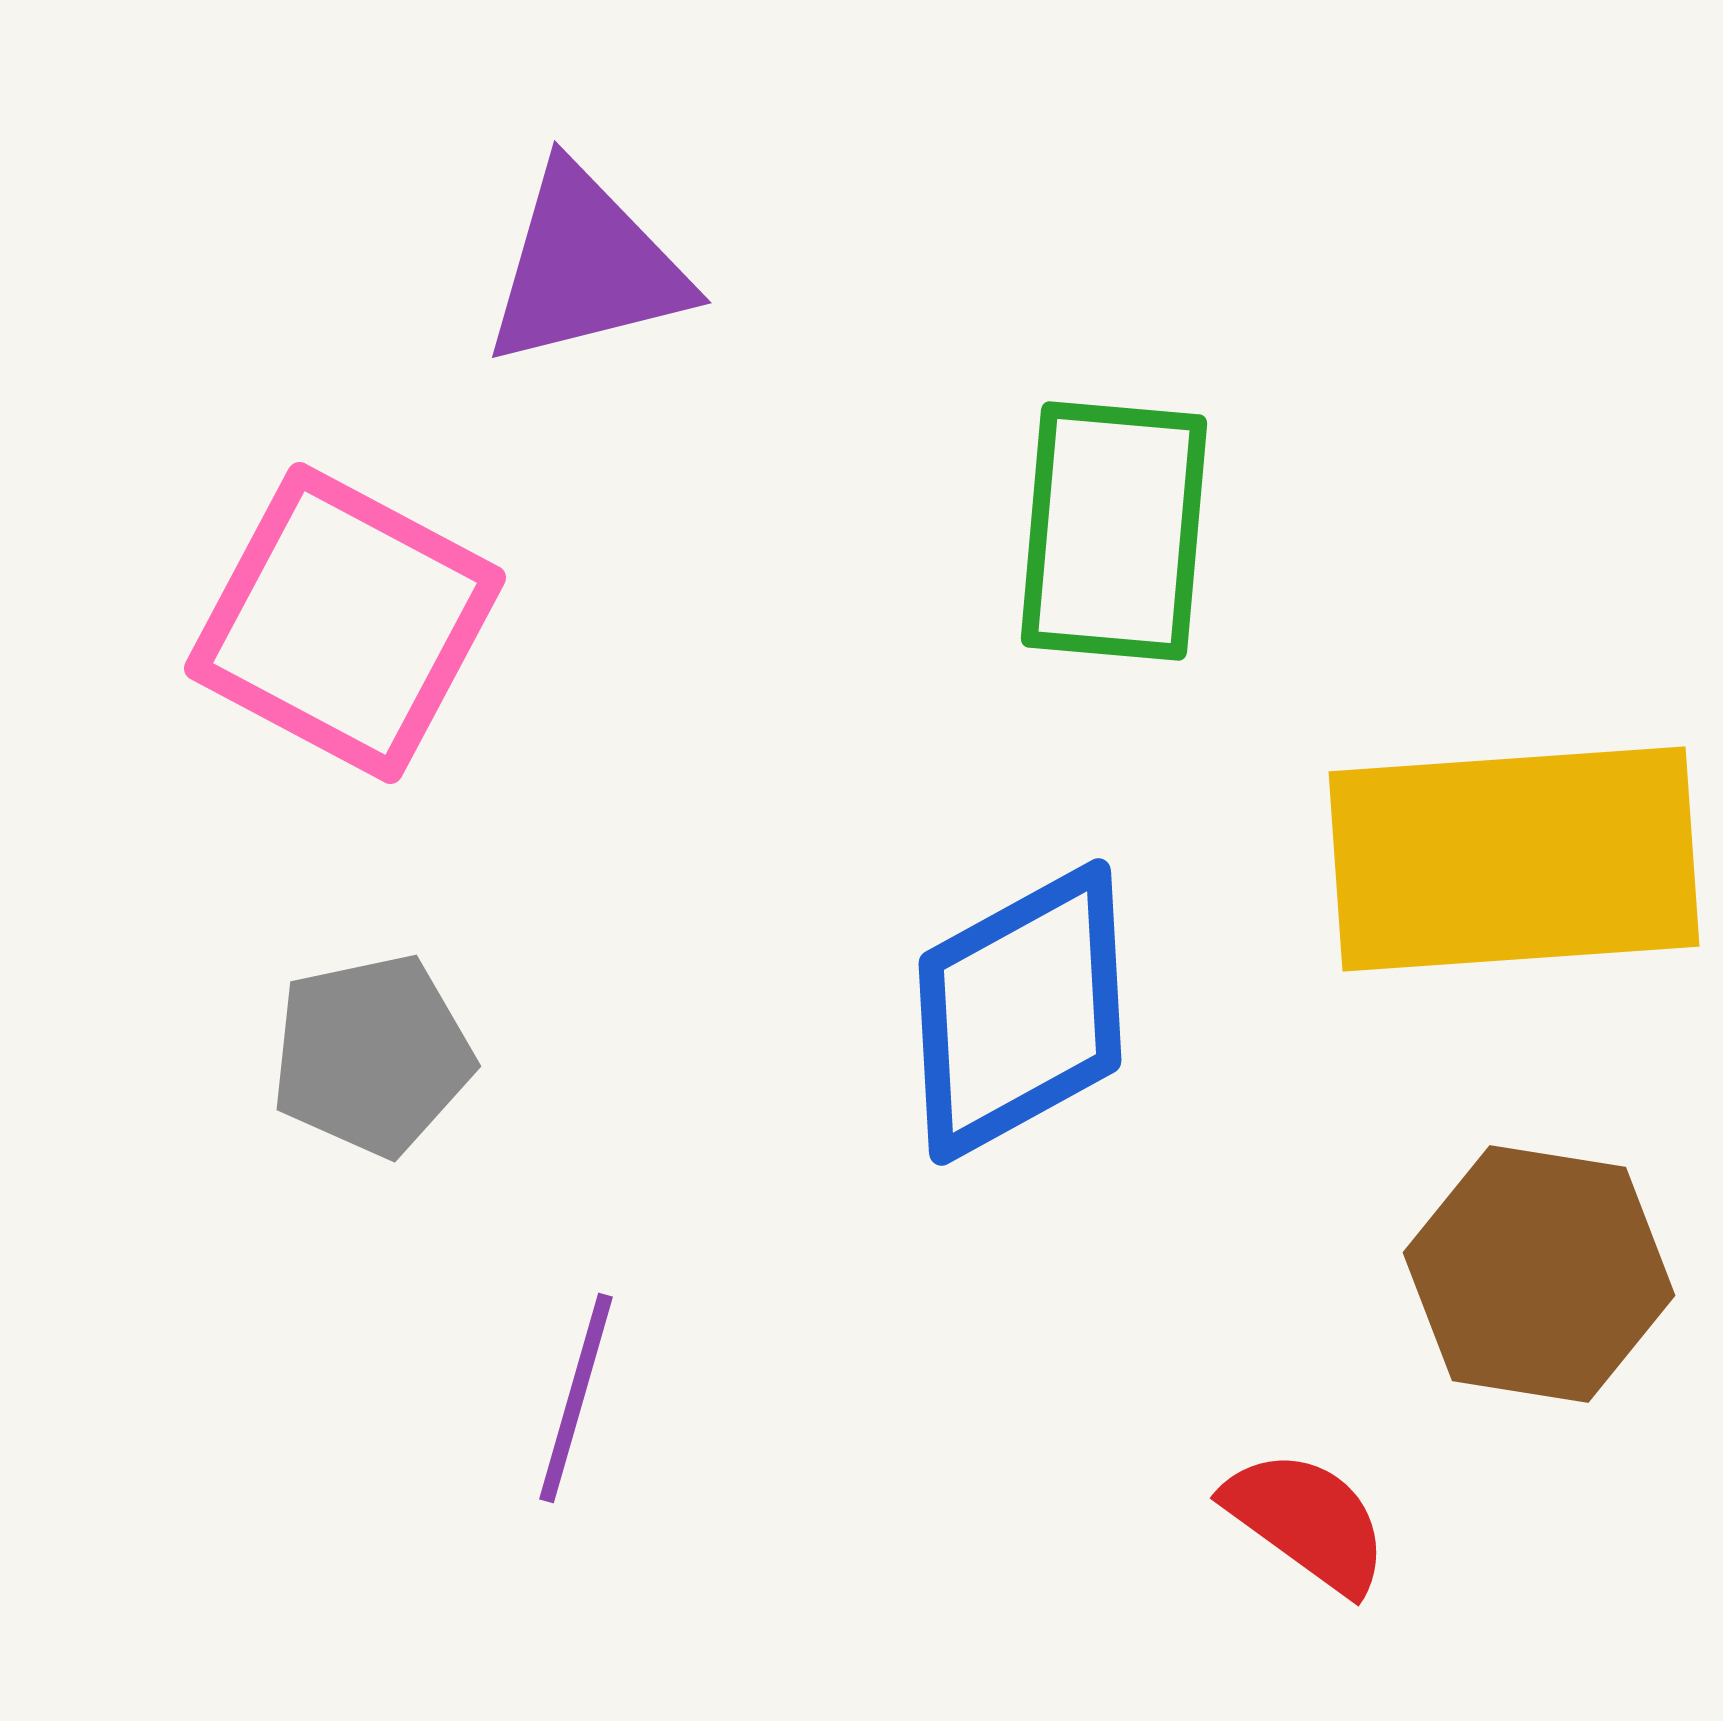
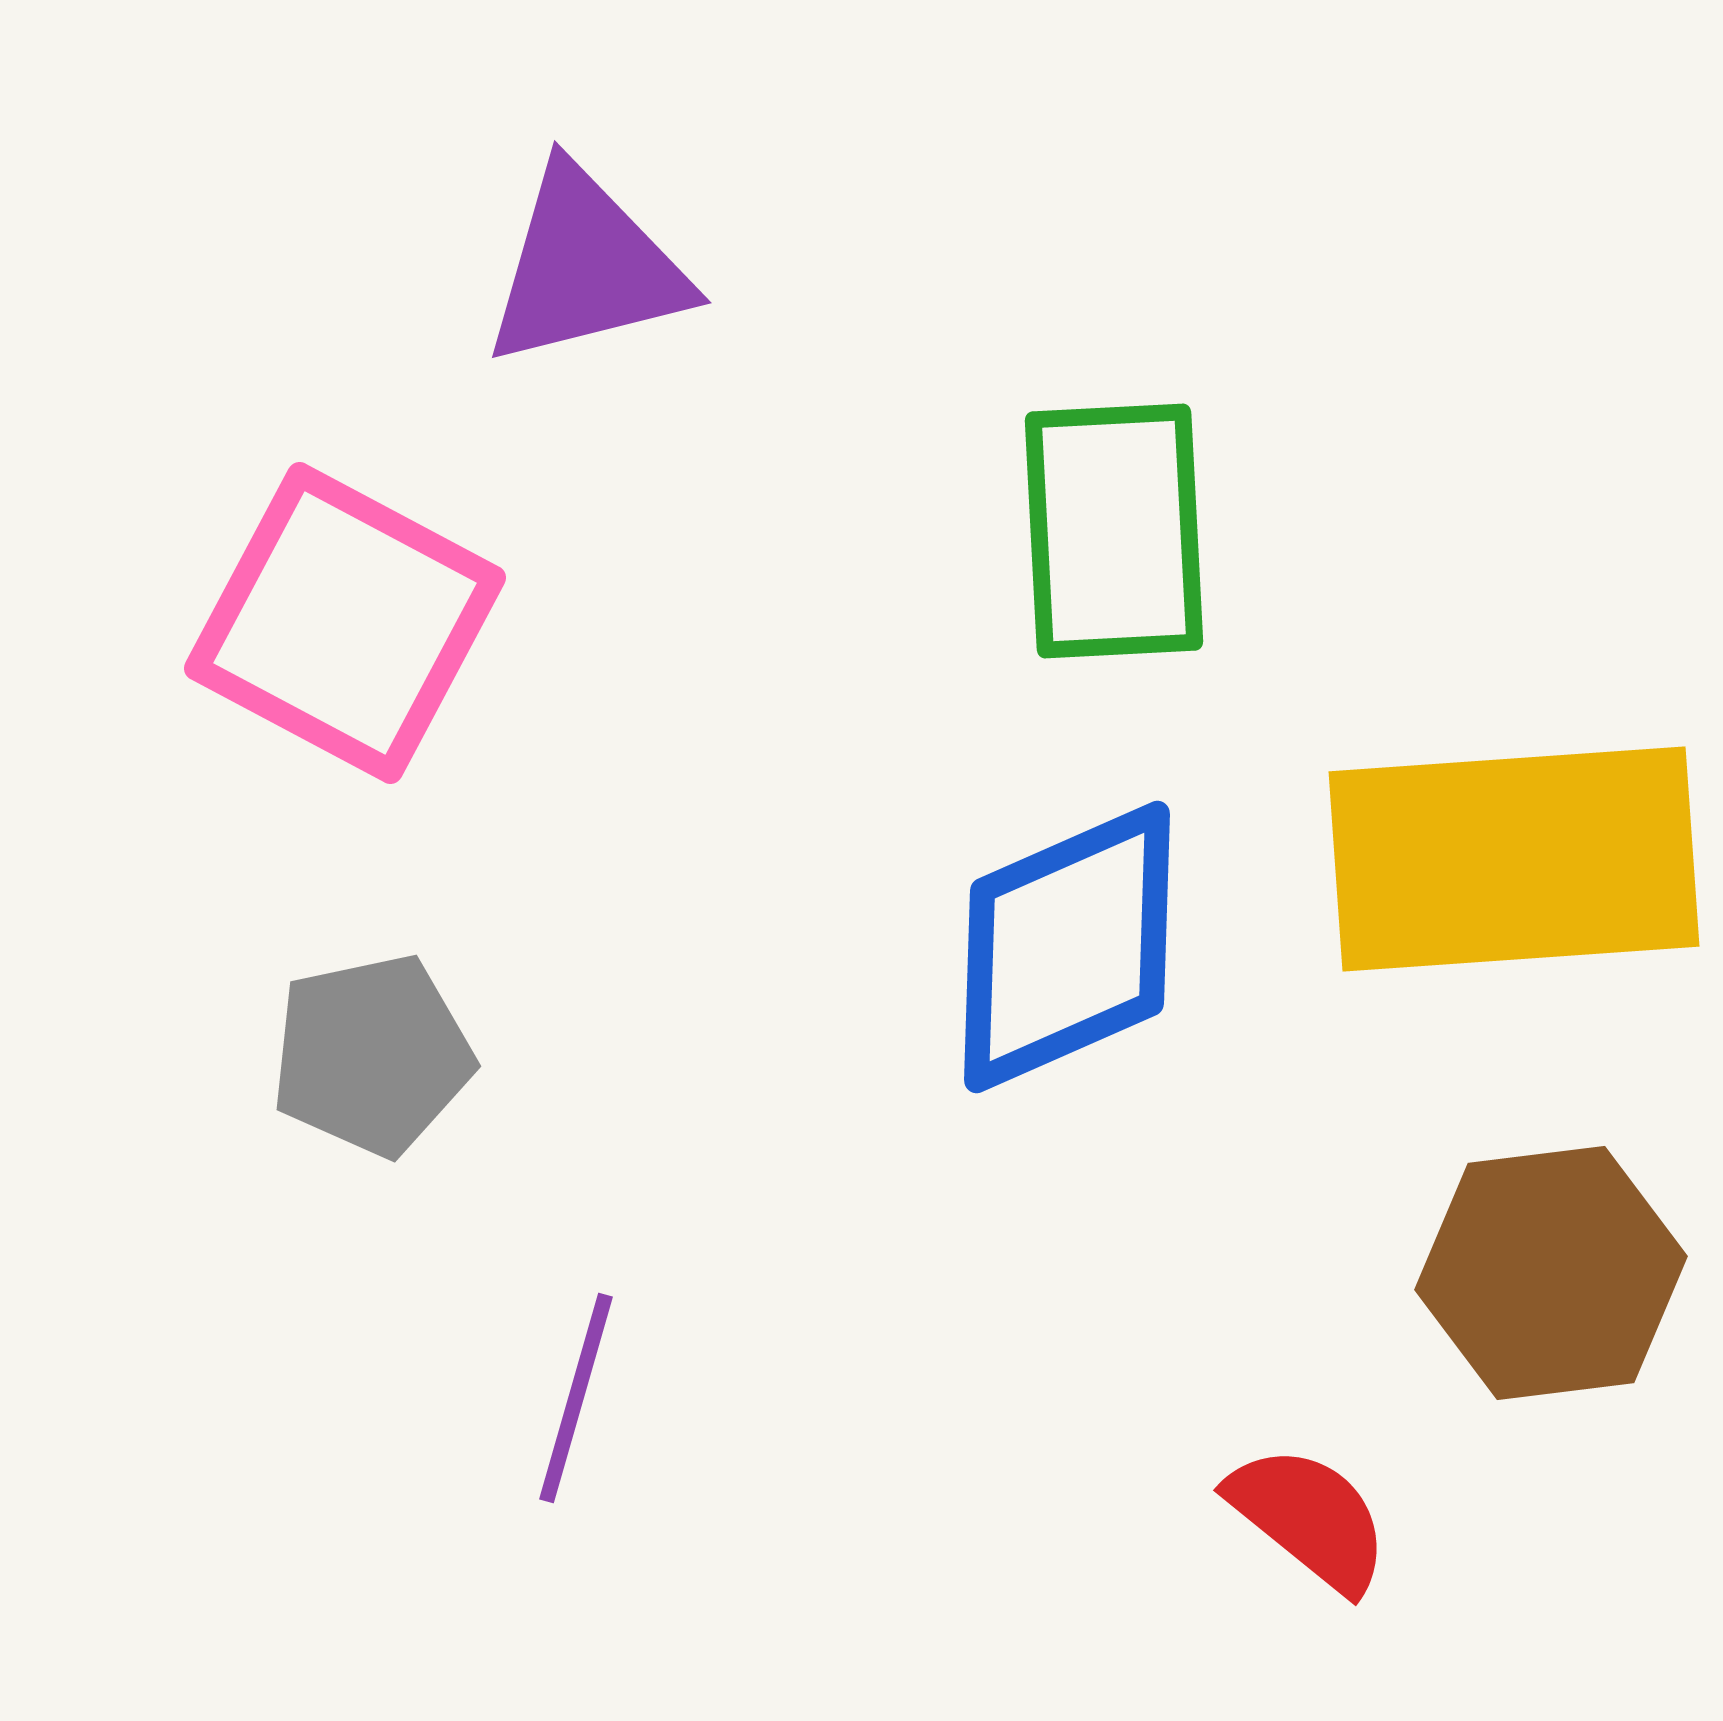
green rectangle: rotated 8 degrees counterclockwise
blue diamond: moved 47 px right, 65 px up; rotated 5 degrees clockwise
brown hexagon: moved 12 px right, 1 px up; rotated 16 degrees counterclockwise
red semicircle: moved 2 px right, 3 px up; rotated 3 degrees clockwise
